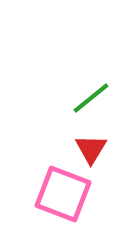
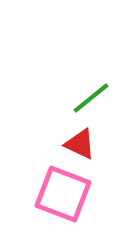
red triangle: moved 11 px left, 5 px up; rotated 36 degrees counterclockwise
